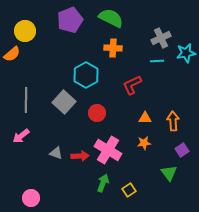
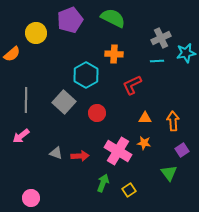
green semicircle: moved 2 px right
yellow circle: moved 11 px right, 2 px down
orange cross: moved 1 px right, 6 px down
orange star: rotated 16 degrees clockwise
pink cross: moved 10 px right, 1 px down
